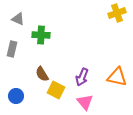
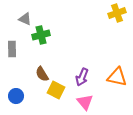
gray triangle: moved 7 px right
green cross: rotated 18 degrees counterclockwise
gray rectangle: rotated 14 degrees counterclockwise
